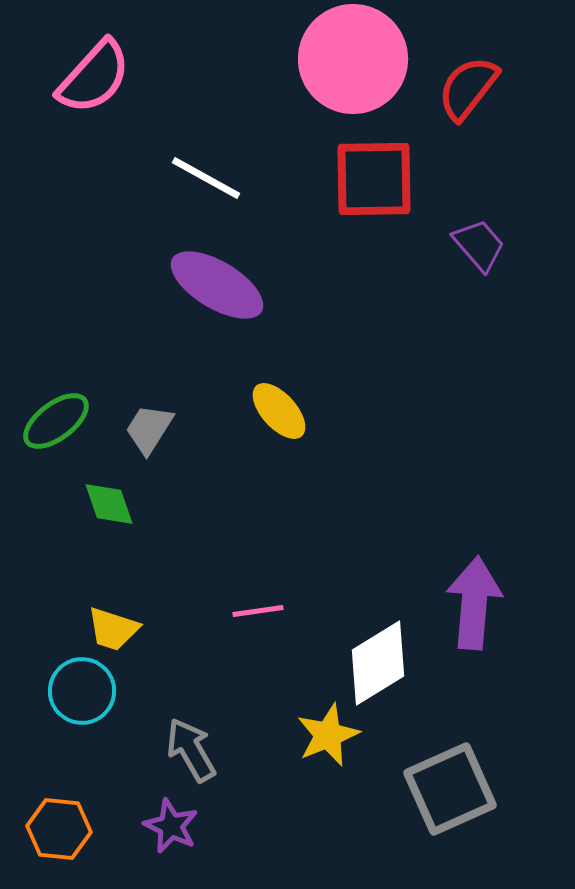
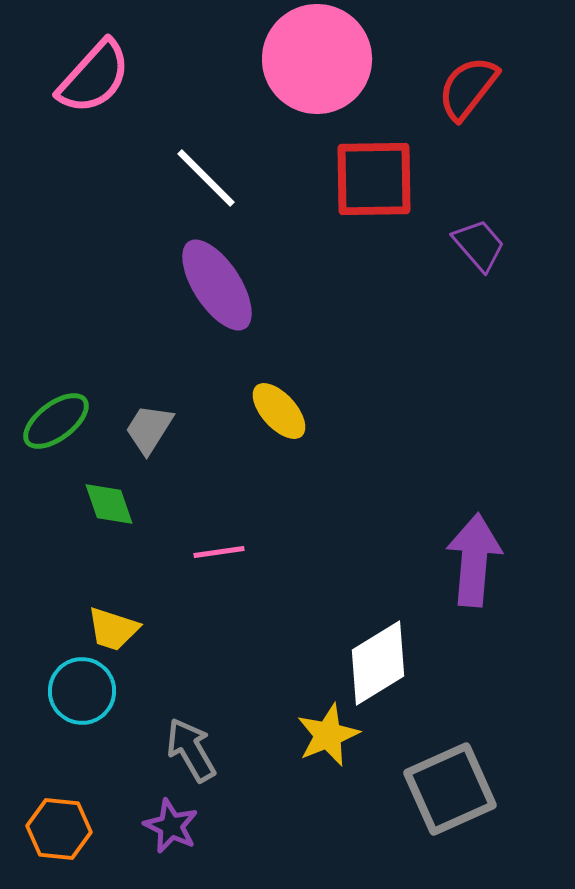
pink circle: moved 36 px left
white line: rotated 16 degrees clockwise
purple ellipse: rotated 26 degrees clockwise
purple arrow: moved 43 px up
pink line: moved 39 px left, 59 px up
